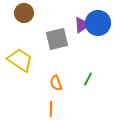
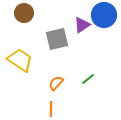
blue circle: moved 6 px right, 8 px up
green line: rotated 24 degrees clockwise
orange semicircle: rotated 63 degrees clockwise
